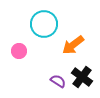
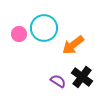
cyan circle: moved 4 px down
pink circle: moved 17 px up
